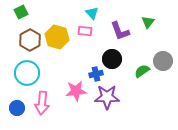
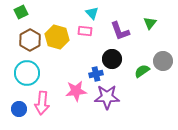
green triangle: moved 2 px right, 1 px down
blue circle: moved 2 px right, 1 px down
